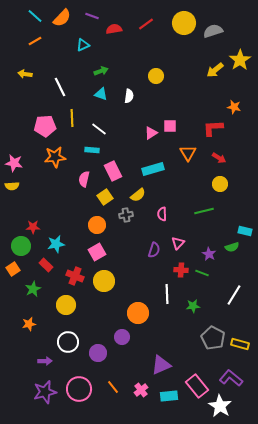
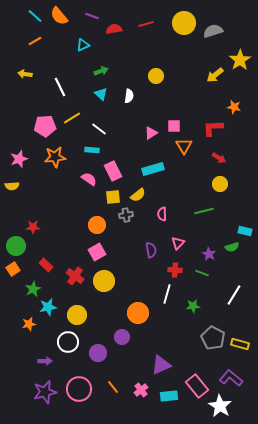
orange semicircle at (62, 18): moved 3 px left, 2 px up; rotated 96 degrees clockwise
red line at (146, 24): rotated 21 degrees clockwise
yellow arrow at (215, 70): moved 5 px down
cyan triangle at (101, 94): rotated 24 degrees clockwise
yellow line at (72, 118): rotated 60 degrees clockwise
pink square at (170, 126): moved 4 px right
orange triangle at (188, 153): moved 4 px left, 7 px up
pink star at (14, 163): moved 5 px right, 4 px up; rotated 30 degrees counterclockwise
pink semicircle at (84, 179): moved 5 px right; rotated 112 degrees clockwise
yellow square at (105, 197): moved 8 px right; rotated 28 degrees clockwise
cyan star at (56, 244): moved 8 px left, 63 px down
green circle at (21, 246): moved 5 px left
purple semicircle at (154, 250): moved 3 px left; rotated 28 degrees counterclockwise
red cross at (181, 270): moved 6 px left
red cross at (75, 276): rotated 12 degrees clockwise
white line at (167, 294): rotated 18 degrees clockwise
yellow circle at (66, 305): moved 11 px right, 10 px down
